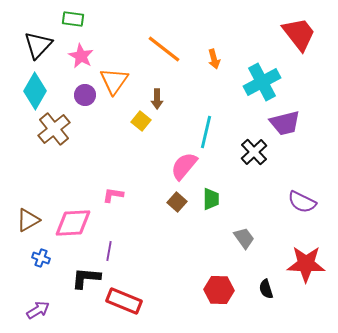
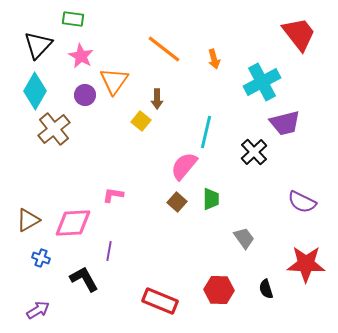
black L-shape: moved 2 px left, 1 px down; rotated 56 degrees clockwise
red rectangle: moved 36 px right
